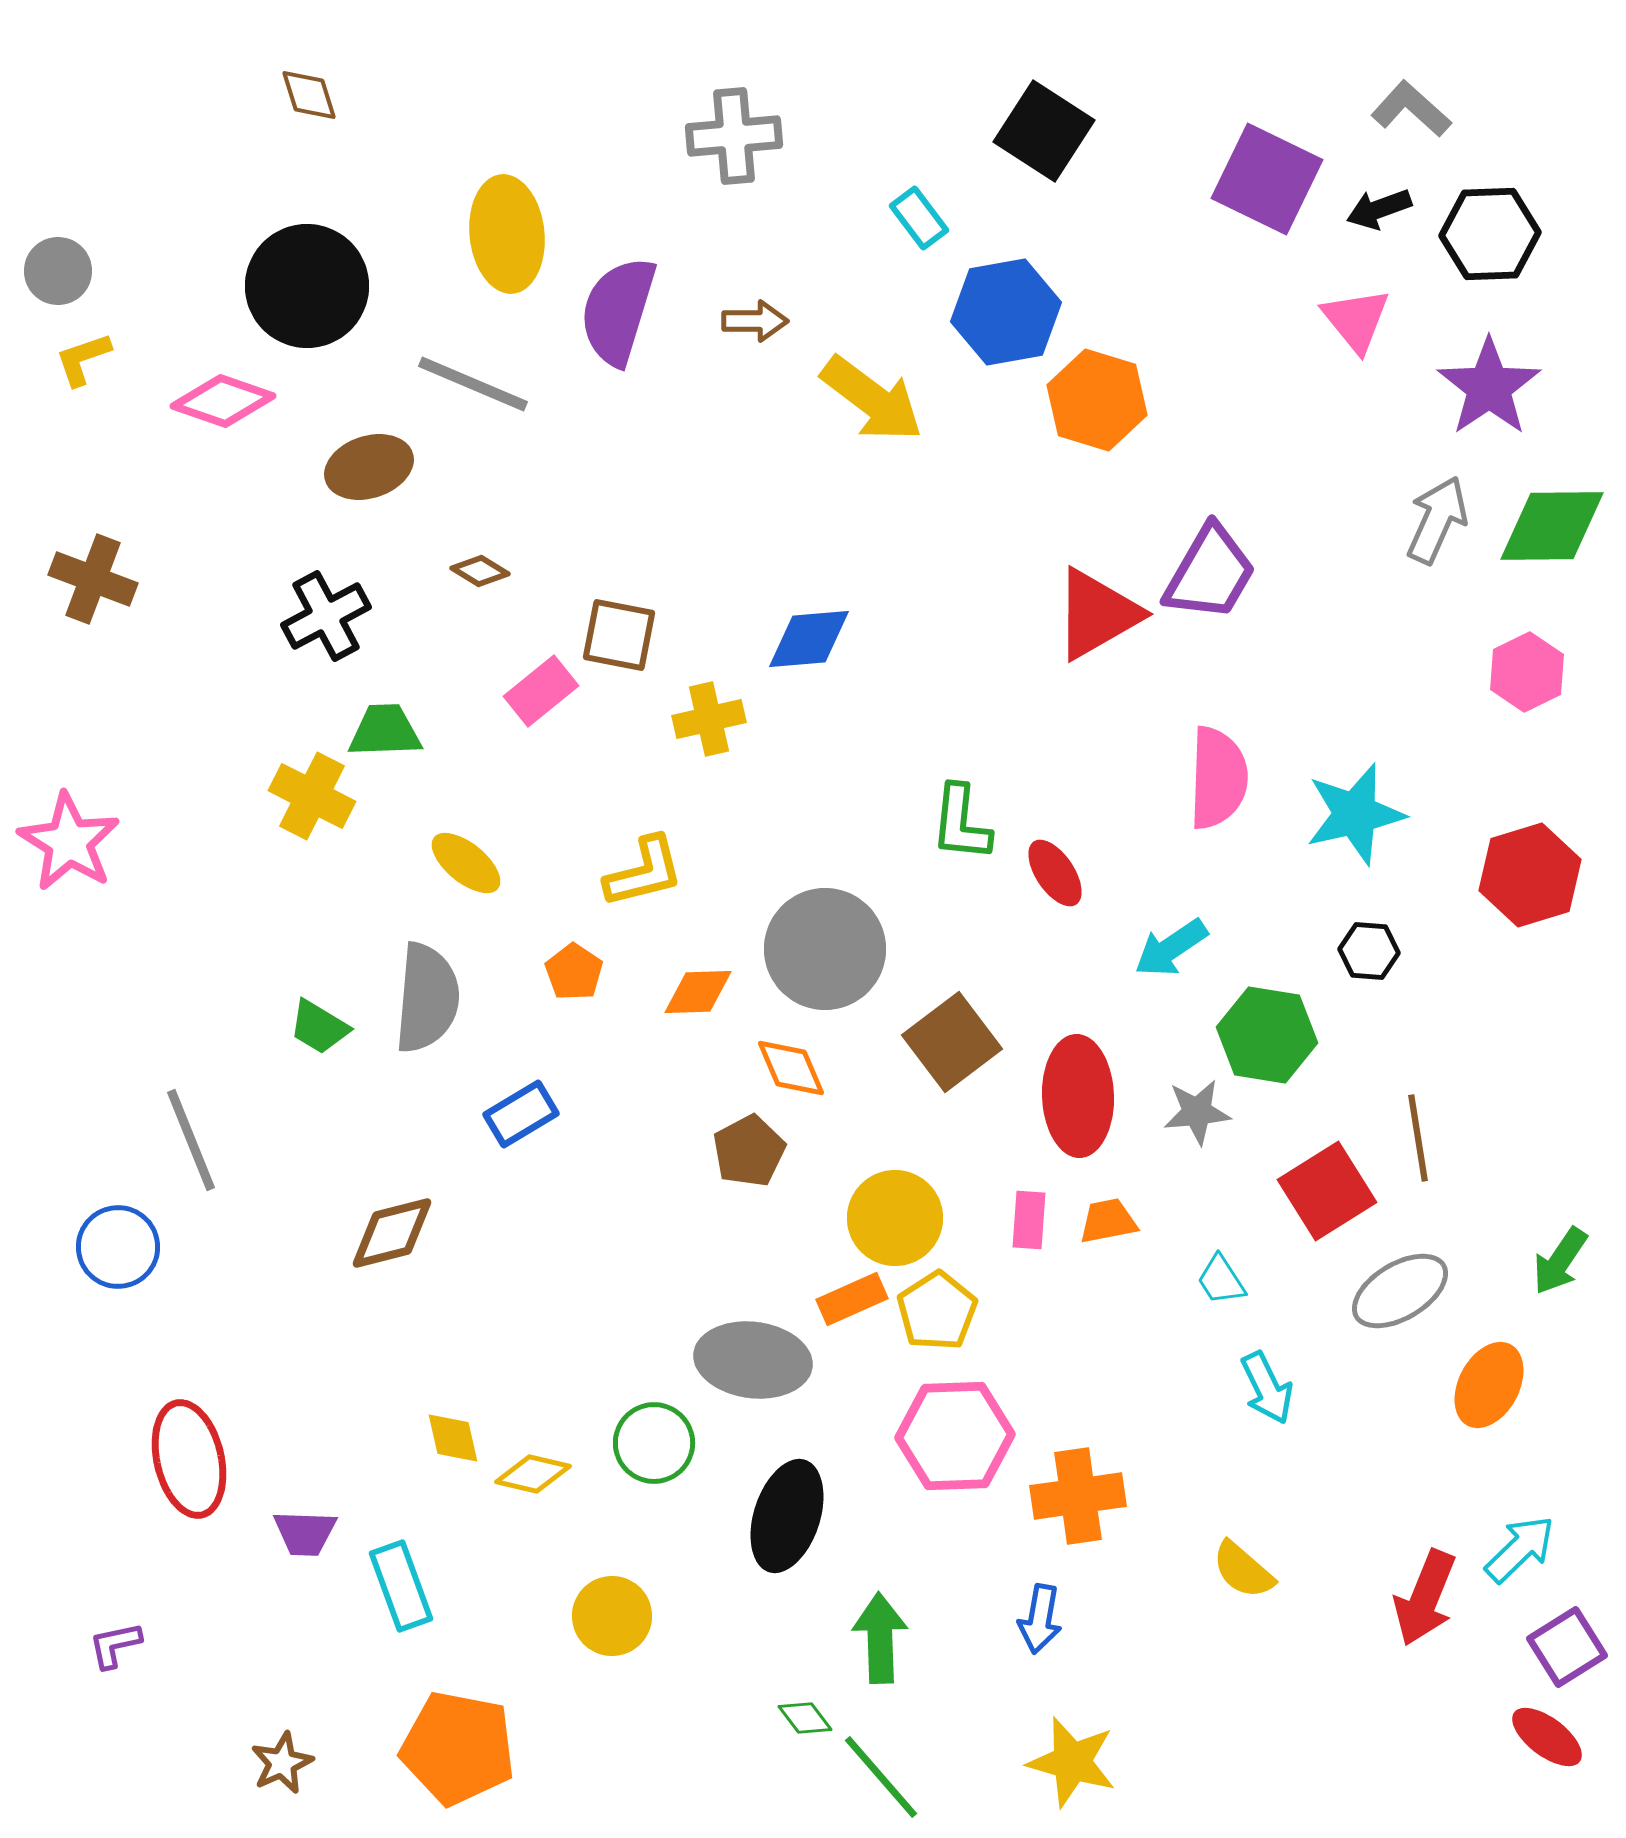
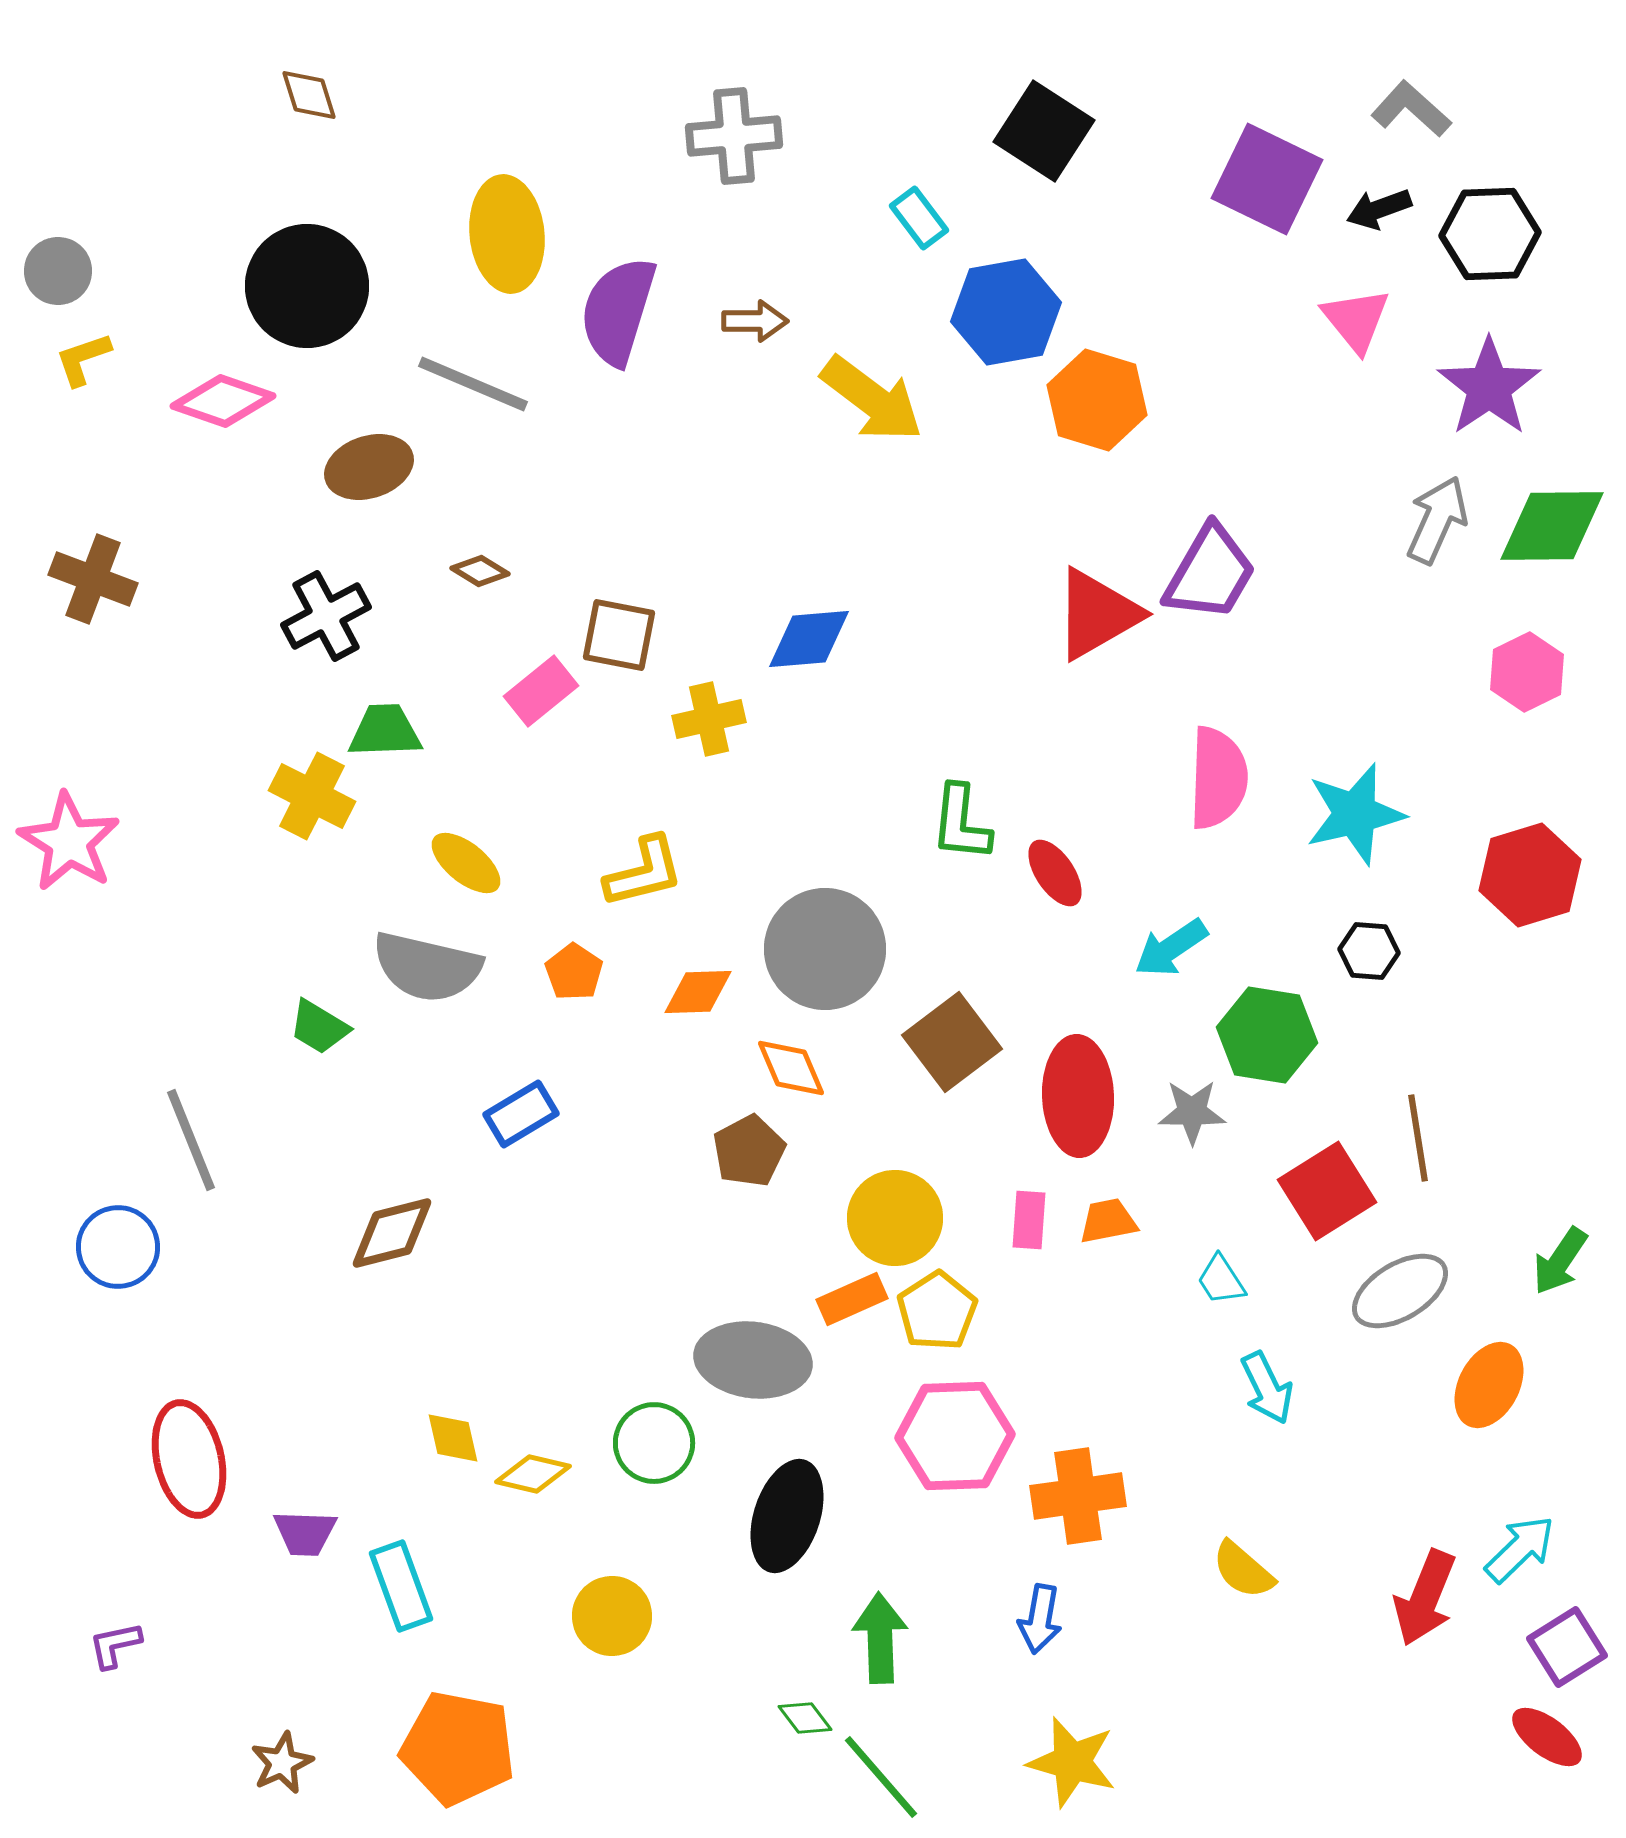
gray semicircle at (427, 998): moved 31 px up; rotated 98 degrees clockwise
gray star at (1197, 1112): moved 5 px left; rotated 6 degrees clockwise
